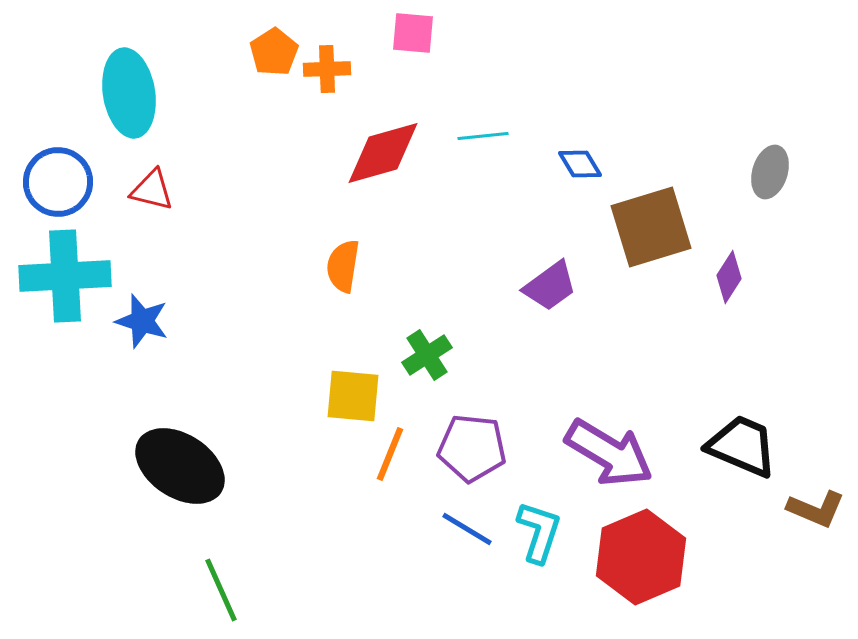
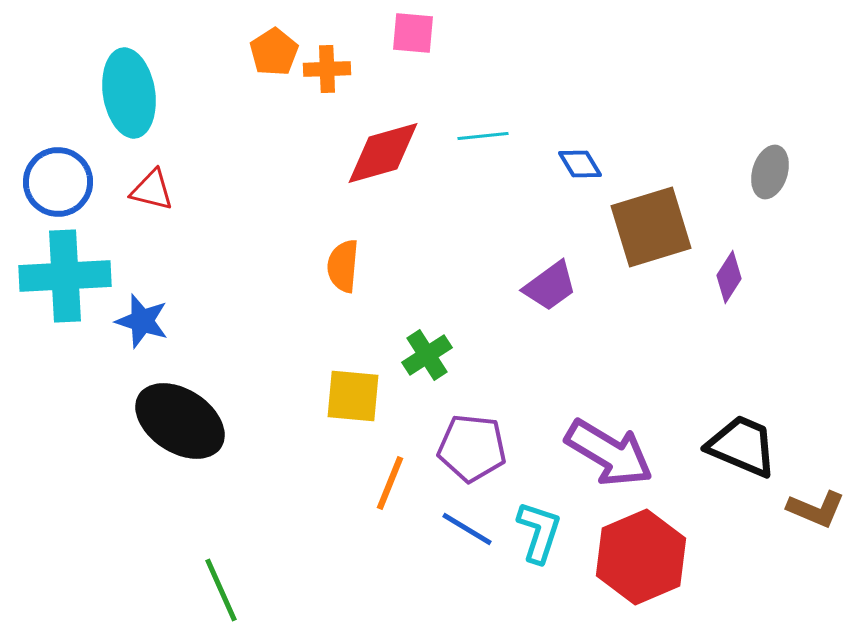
orange semicircle: rotated 4 degrees counterclockwise
orange line: moved 29 px down
black ellipse: moved 45 px up
